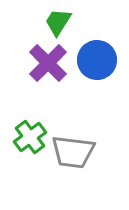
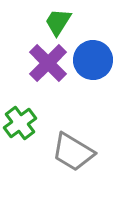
blue circle: moved 4 px left
green cross: moved 10 px left, 14 px up
gray trapezoid: rotated 24 degrees clockwise
